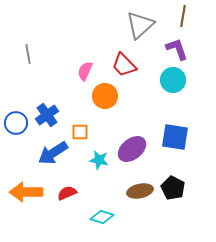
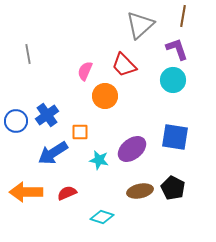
blue circle: moved 2 px up
